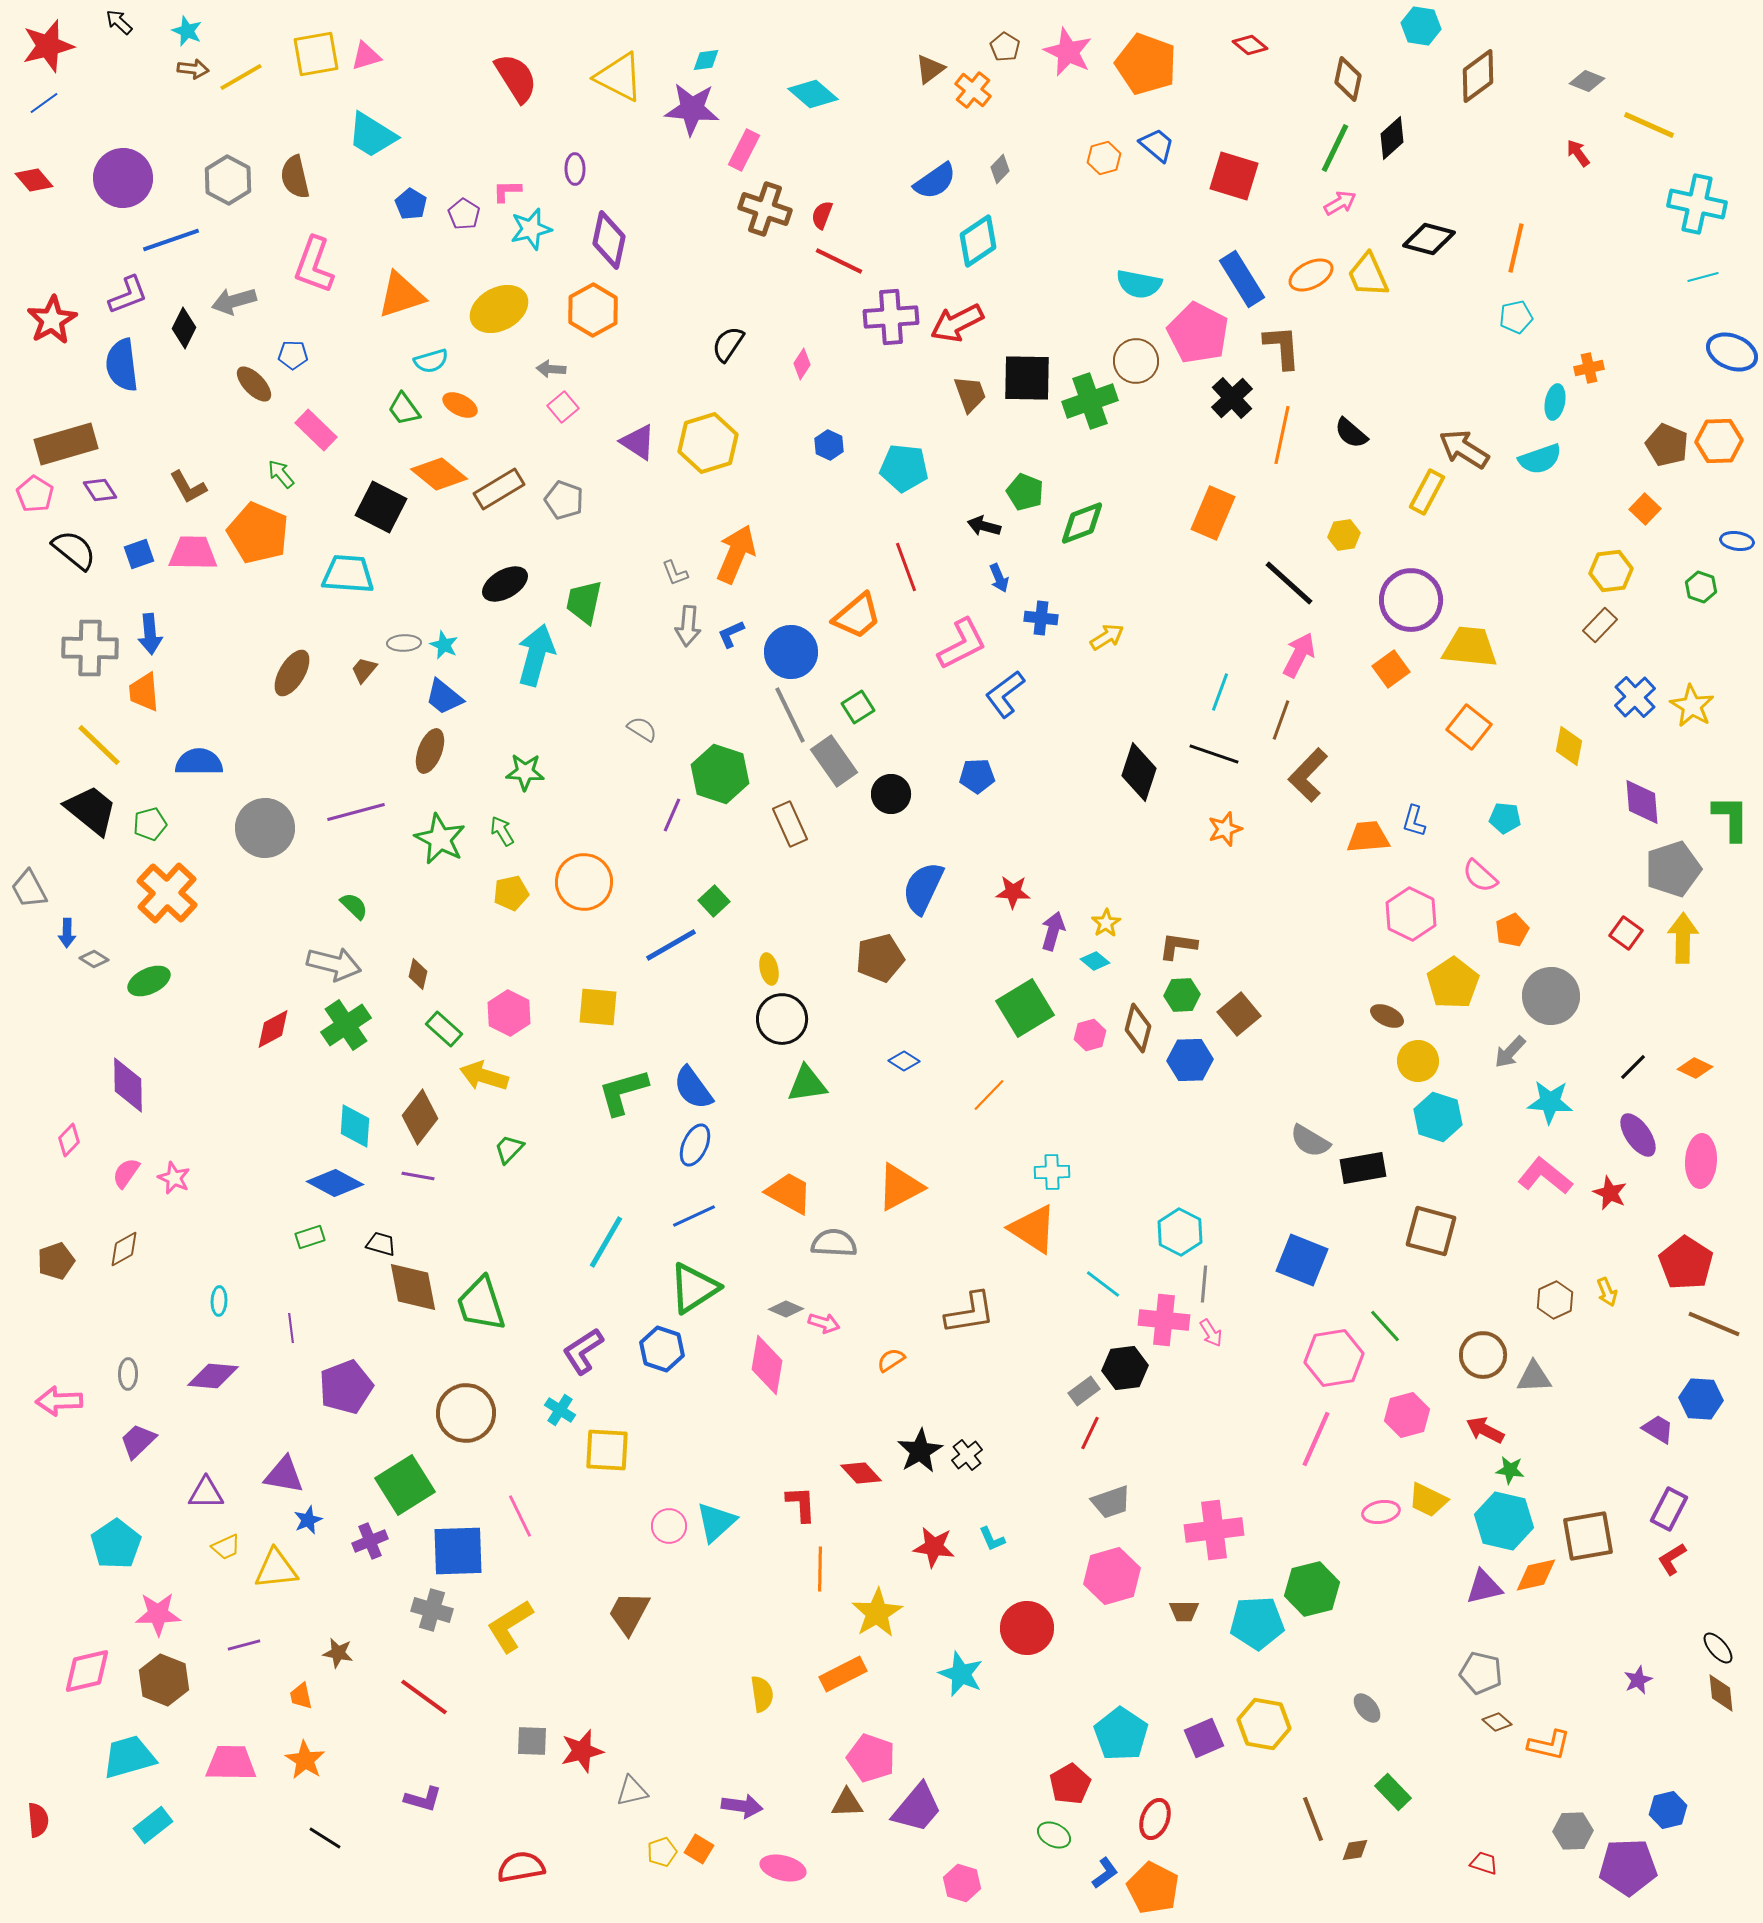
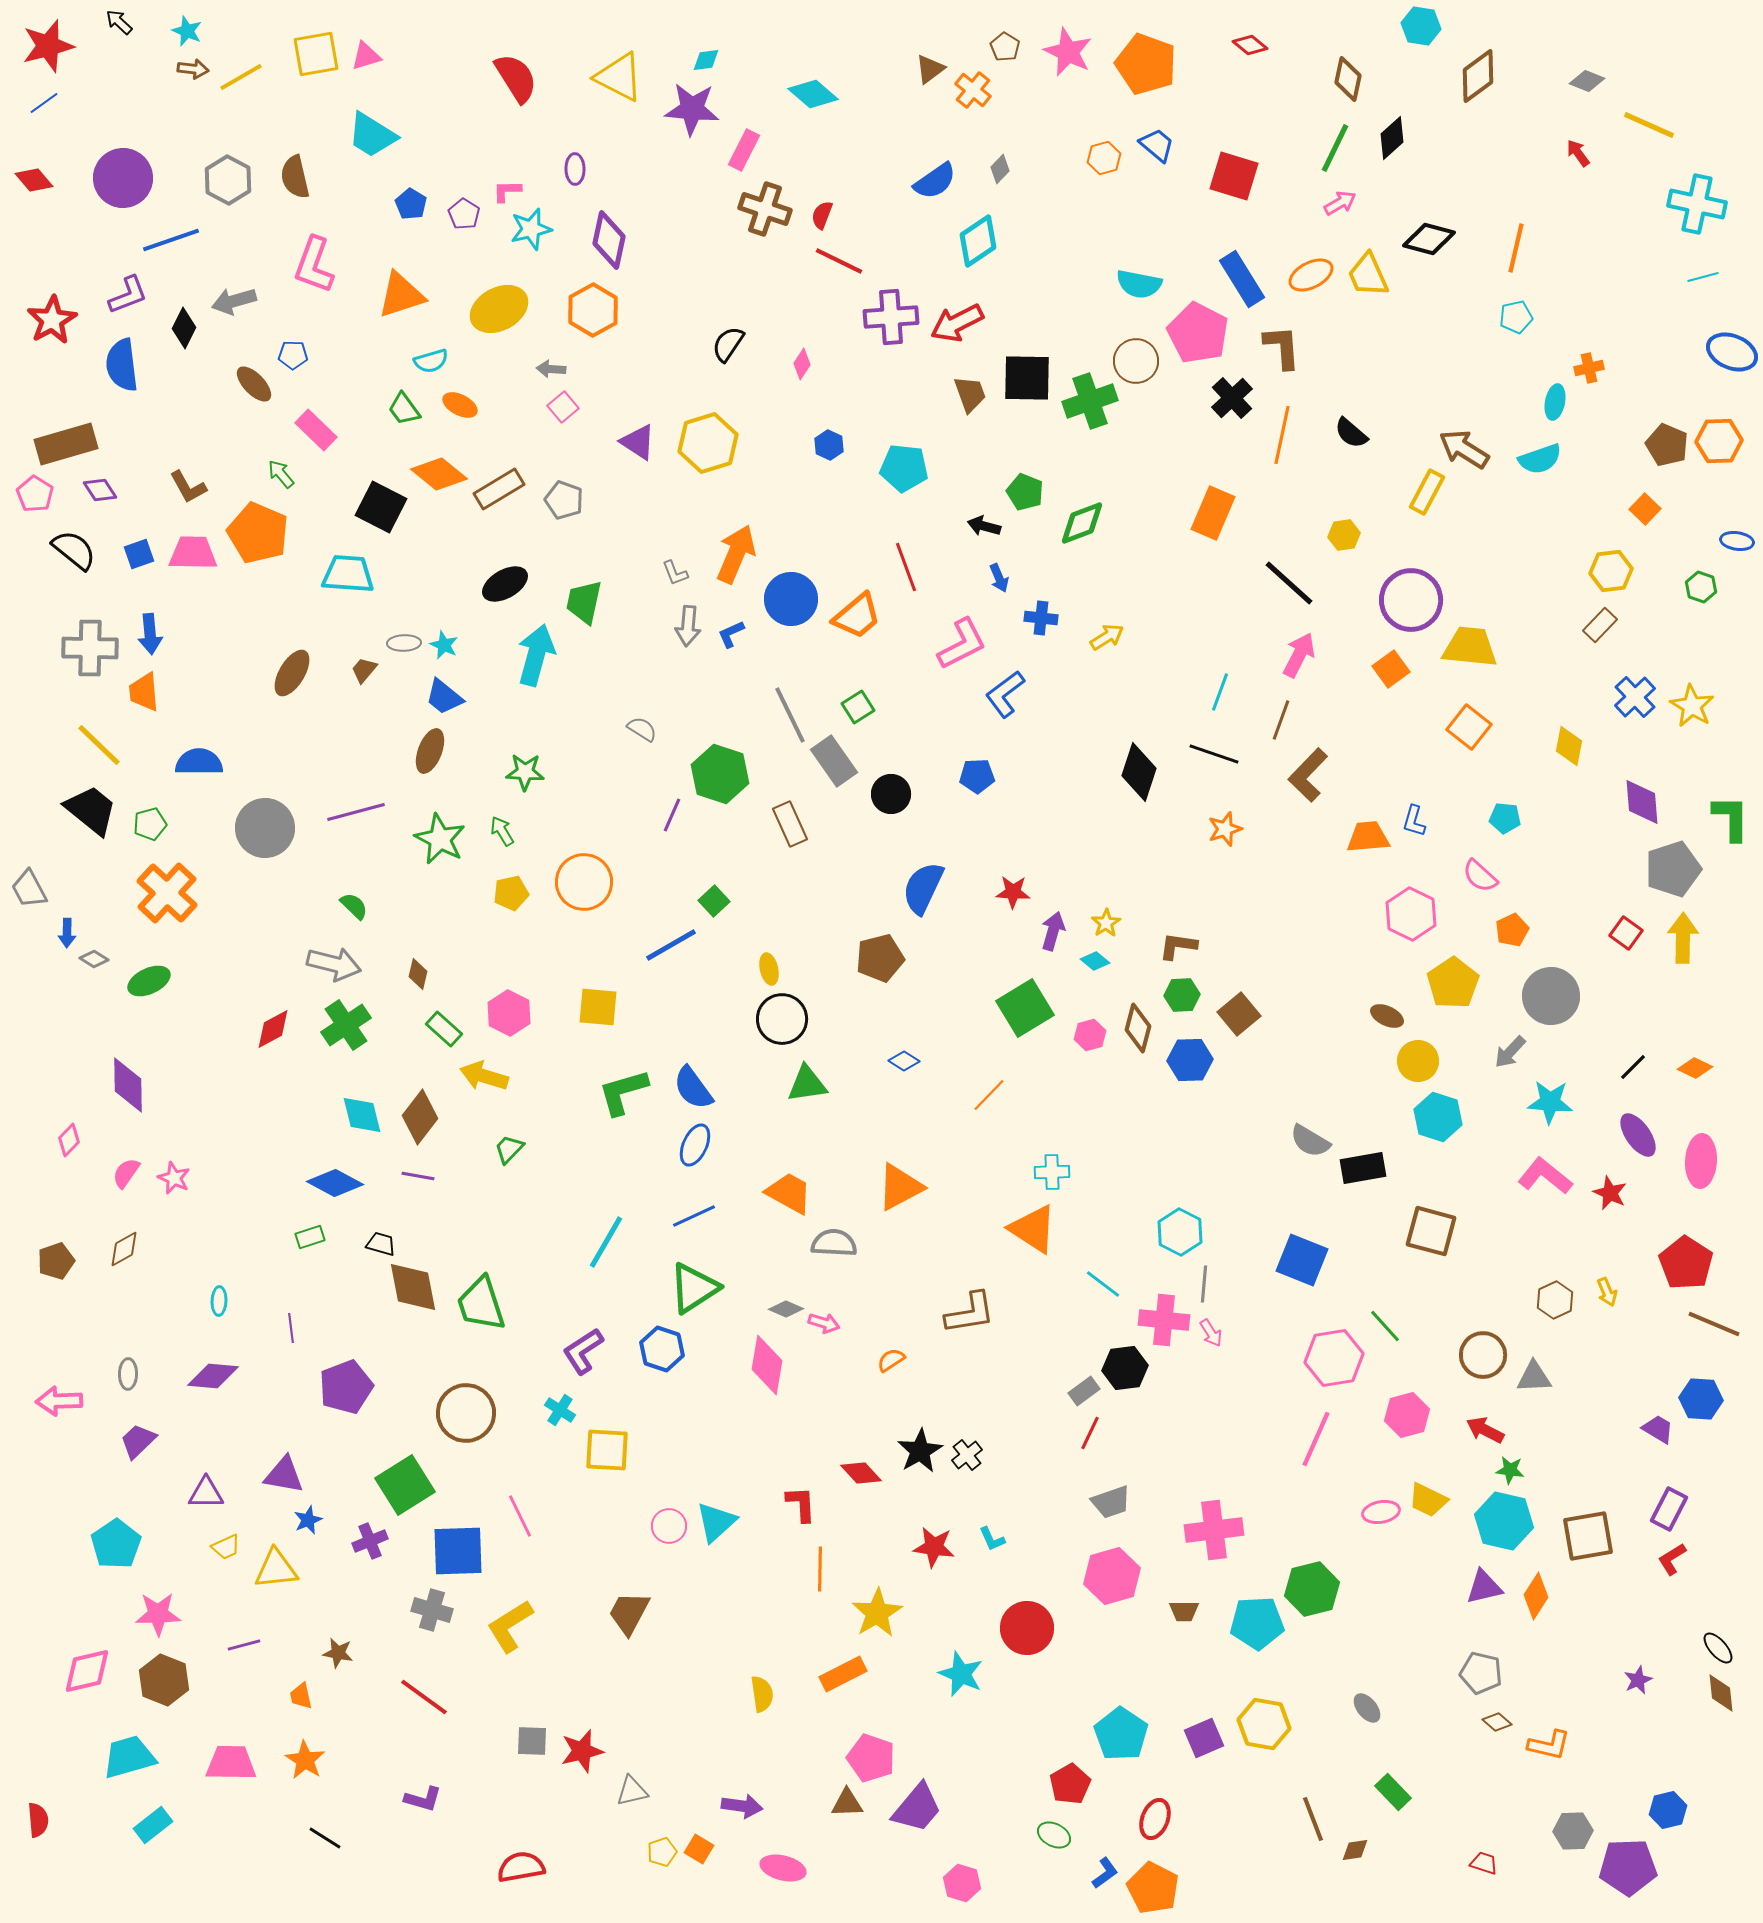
blue circle at (791, 652): moved 53 px up
cyan diamond at (355, 1126): moved 7 px right, 11 px up; rotated 18 degrees counterclockwise
orange diamond at (1536, 1575): moved 21 px down; rotated 45 degrees counterclockwise
